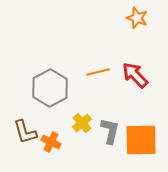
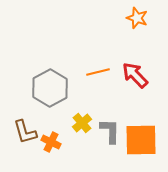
gray L-shape: rotated 12 degrees counterclockwise
